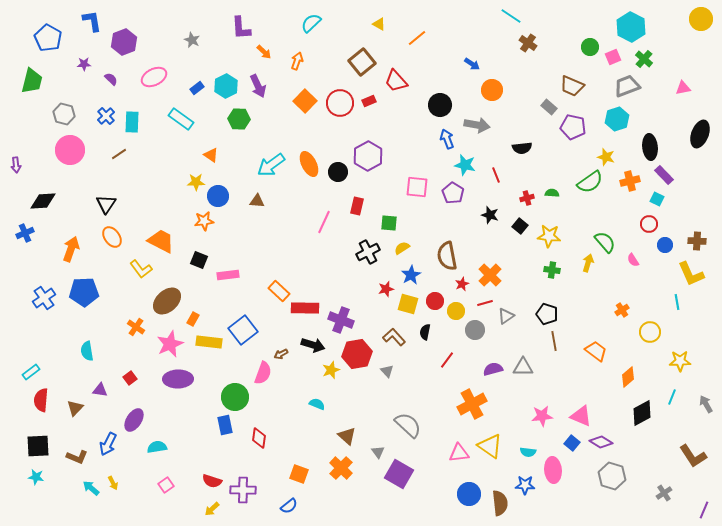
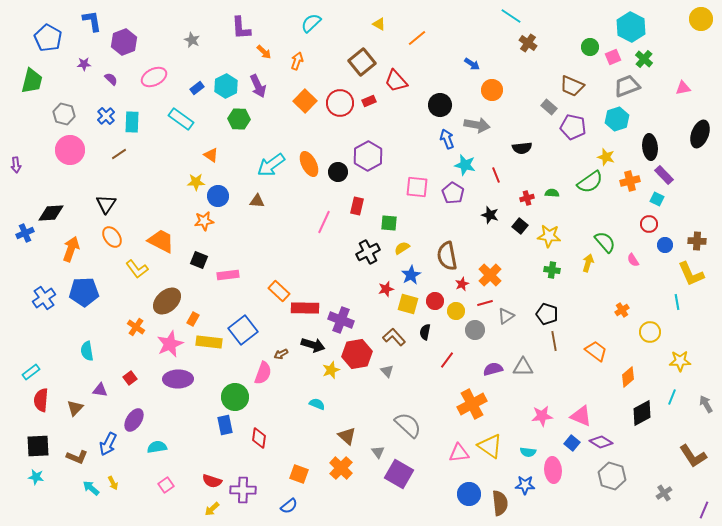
black diamond at (43, 201): moved 8 px right, 12 px down
yellow L-shape at (141, 269): moved 4 px left
